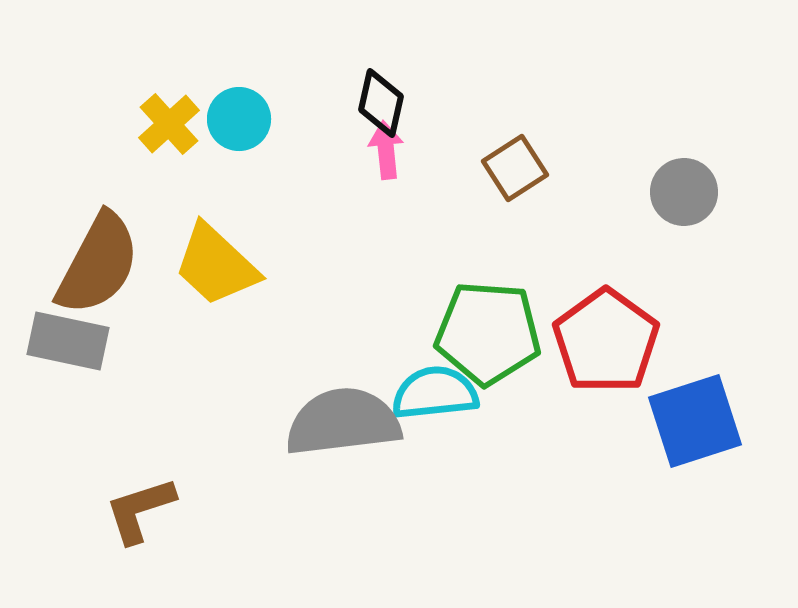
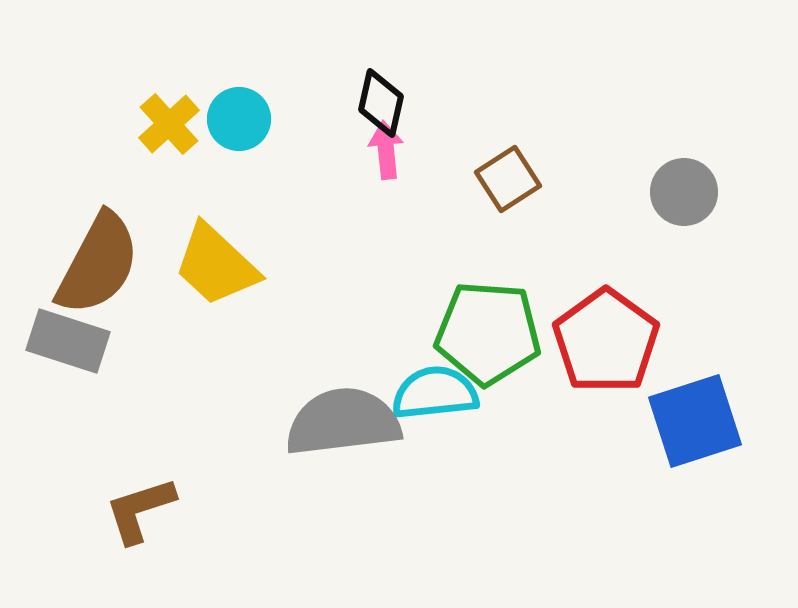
brown square: moved 7 px left, 11 px down
gray rectangle: rotated 6 degrees clockwise
